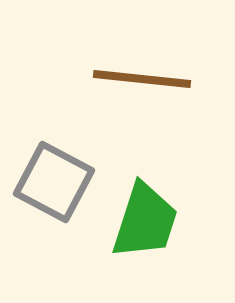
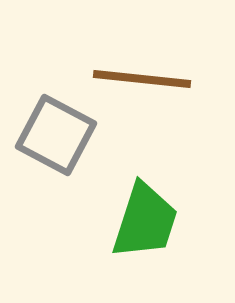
gray square: moved 2 px right, 47 px up
